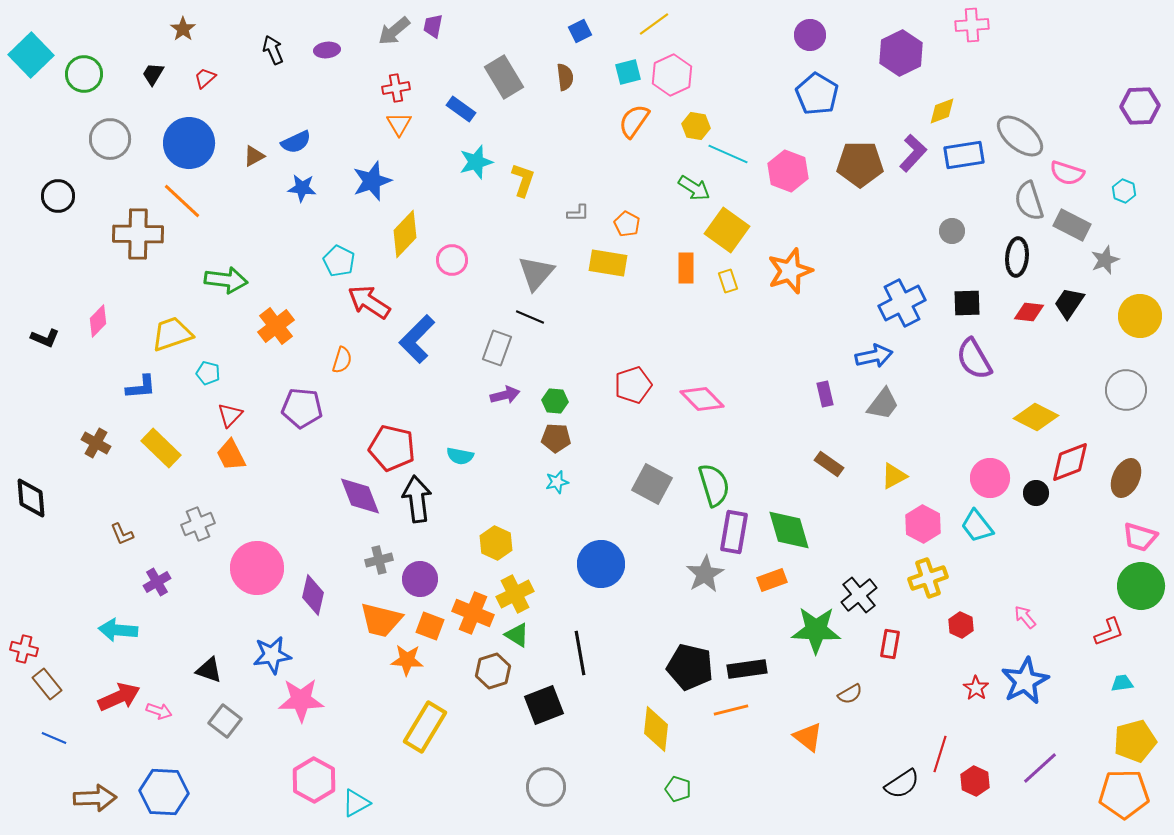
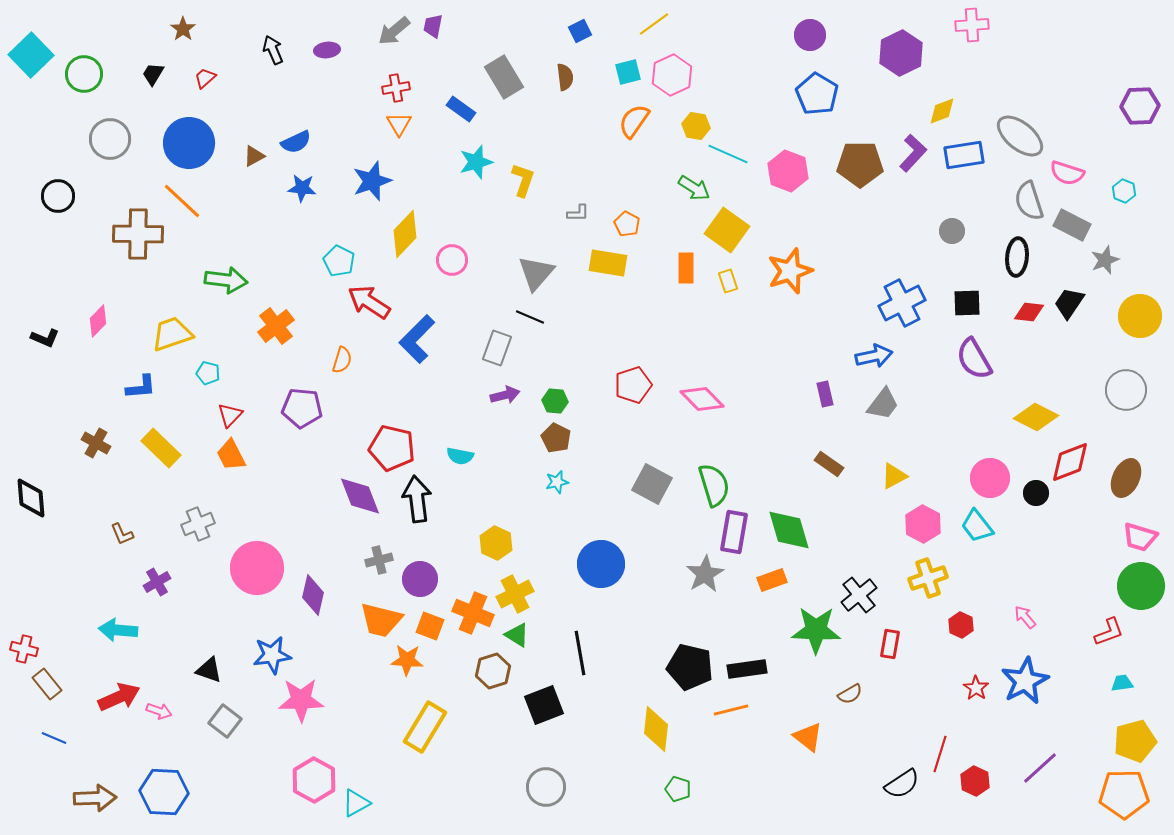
brown pentagon at (556, 438): rotated 24 degrees clockwise
